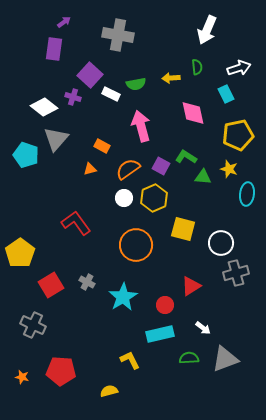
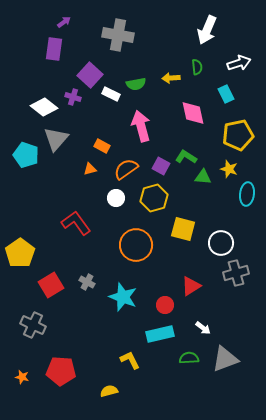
white arrow at (239, 68): moved 5 px up
orange semicircle at (128, 169): moved 2 px left
white circle at (124, 198): moved 8 px left
yellow hexagon at (154, 198): rotated 8 degrees clockwise
cyan star at (123, 297): rotated 20 degrees counterclockwise
